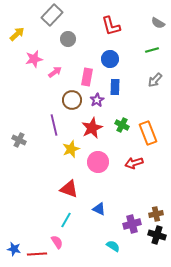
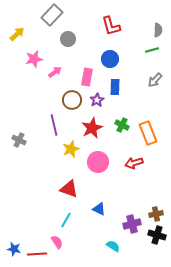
gray semicircle: moved 7 px down; rotated 120 degrees counterclockwise
